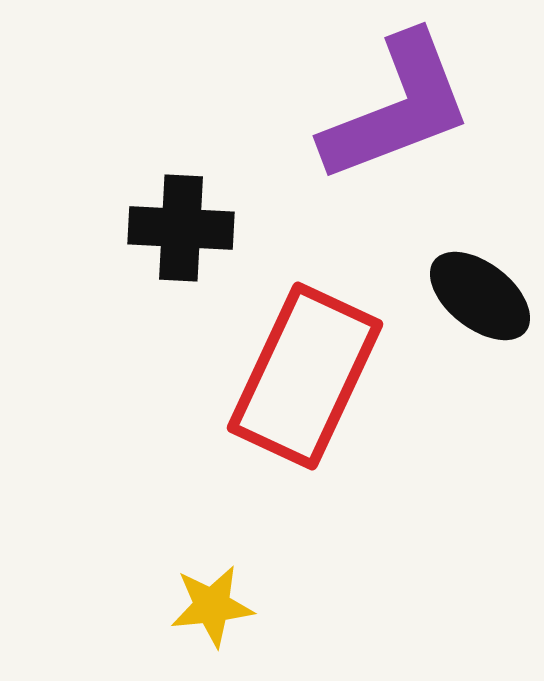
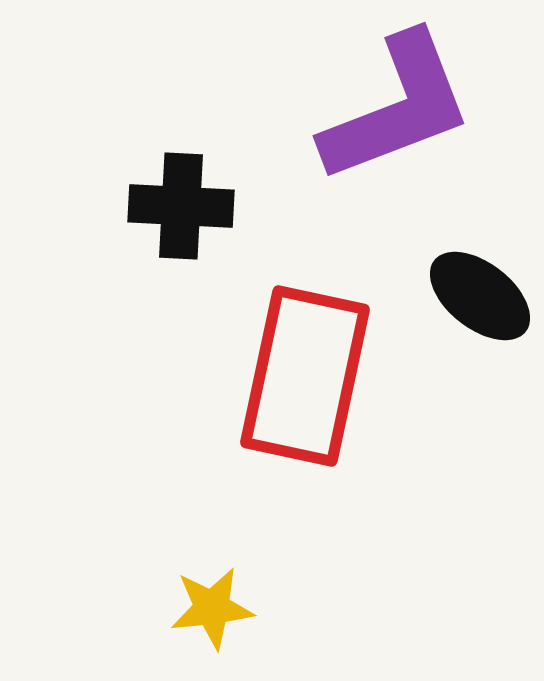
black cross: moved 22 px up
red rectangle: rotated 13 degrees counterclockwise
yellow star: moved 2 px down
